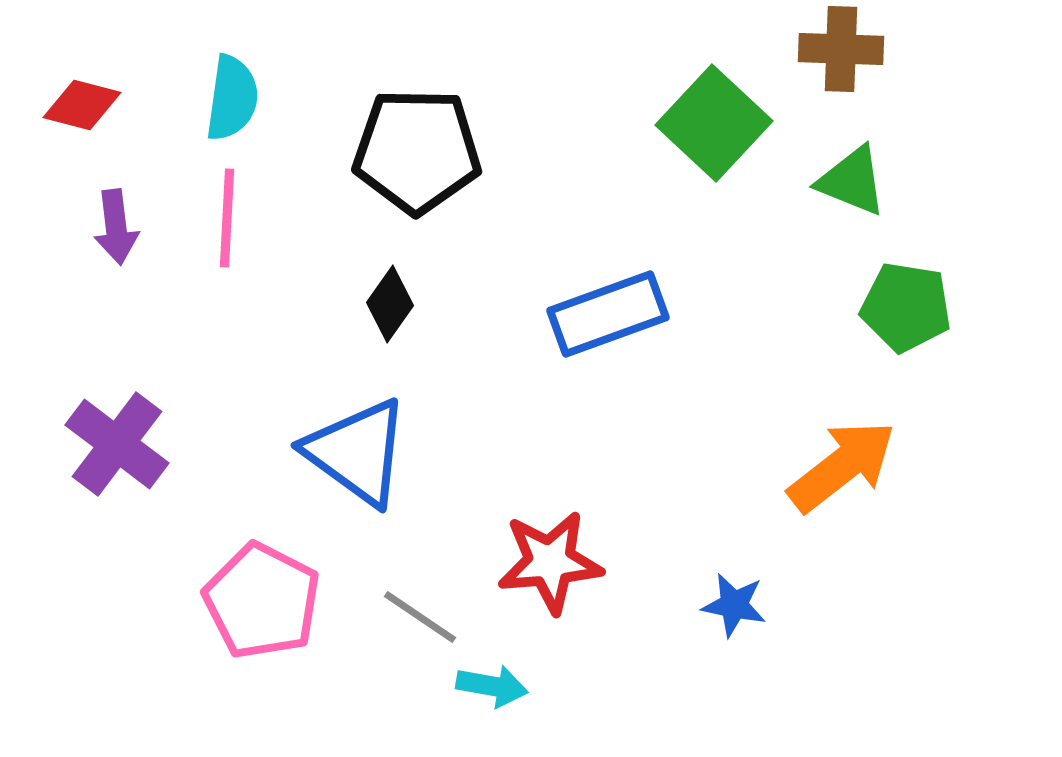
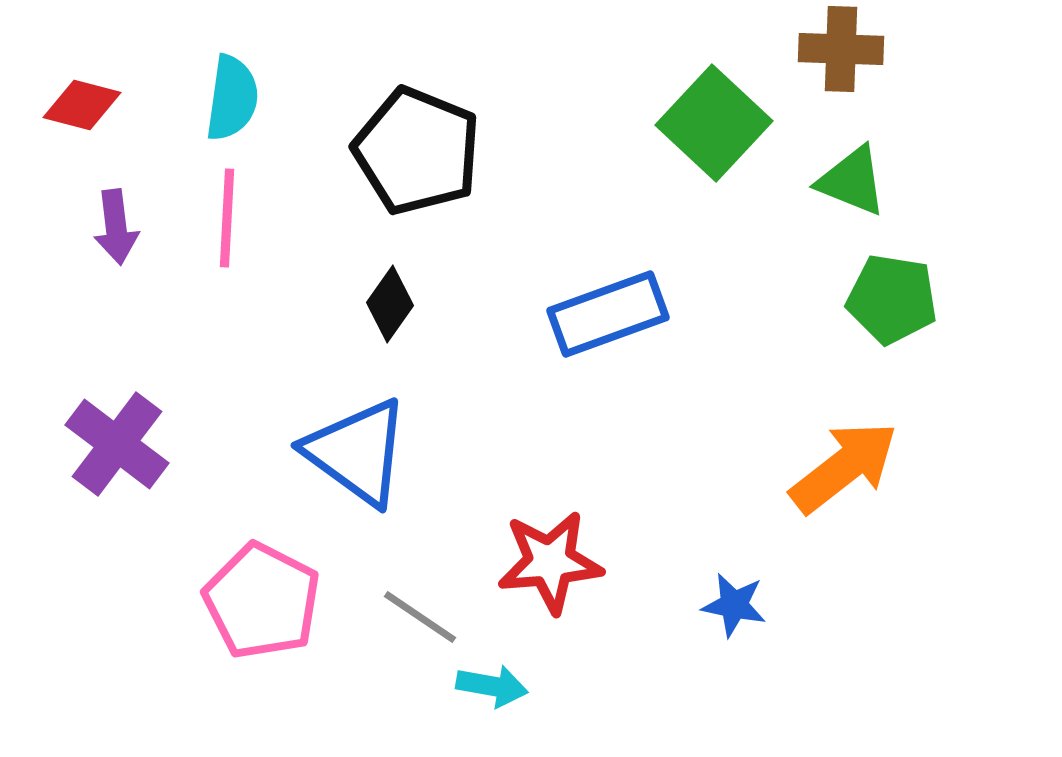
black pentagon: rotated 21 degrees clockwise
green pentagon: moved 14 px left, 8 px up
orange arrow: moved 2 px right, 1 px down
